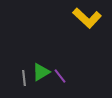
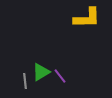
yellow L-shape: rotated 44 degrees counterclockwise
gray line: moved 1 px right, 3 px down
